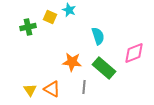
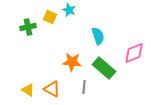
yellow triangle: moved 2 px left; rotated 24 degrees counterclockwise
